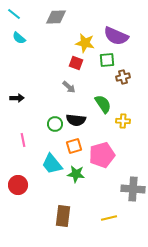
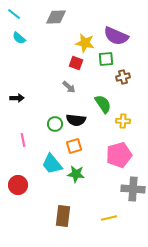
green square: moved 1 px left, 1 px up
pink pentagon: moved 17 px right
